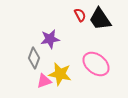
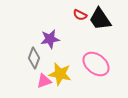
red semicircle: rotated 144 degrees clockwise
